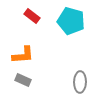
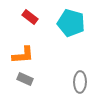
red rectangle: moved 2 px left, 1 px down
cyan pentagon: moved 2 px down
gray rectangle: moved 2 px right, 1 px up
